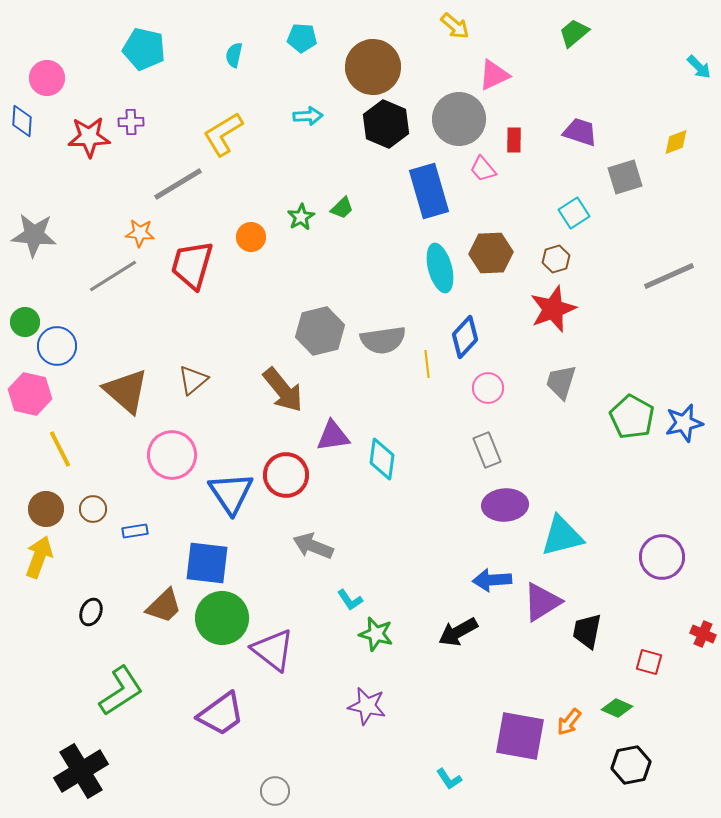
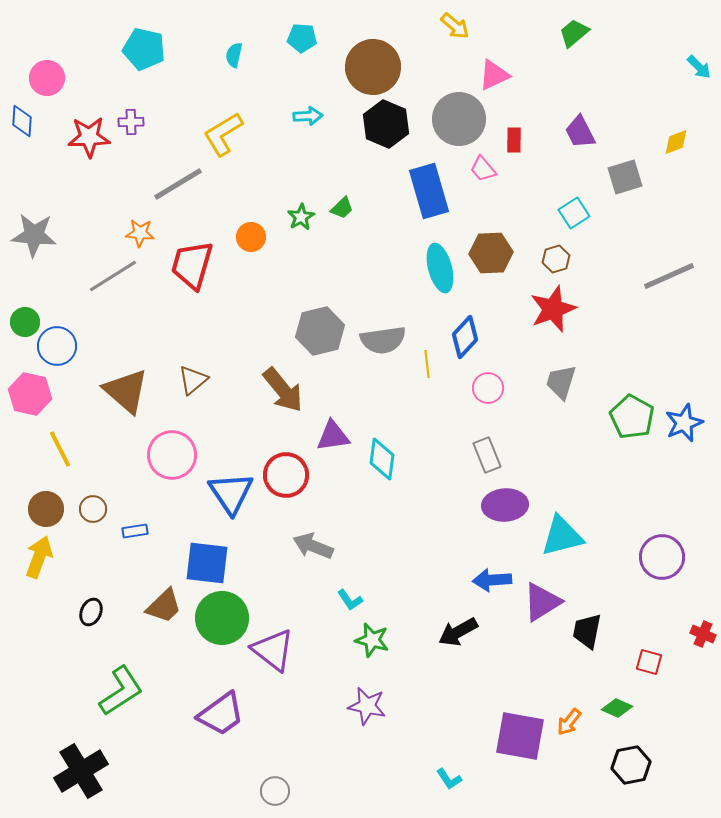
purple trapezoid at (580, 132): rotated 135 degrees counterclockwise
blue star at (684, 423): rotated 9 degrees counterclockwise
gray rectangle at (487, 450): moved 5 px down
green star at (376, 634): moved 4 px left, 6 px down
